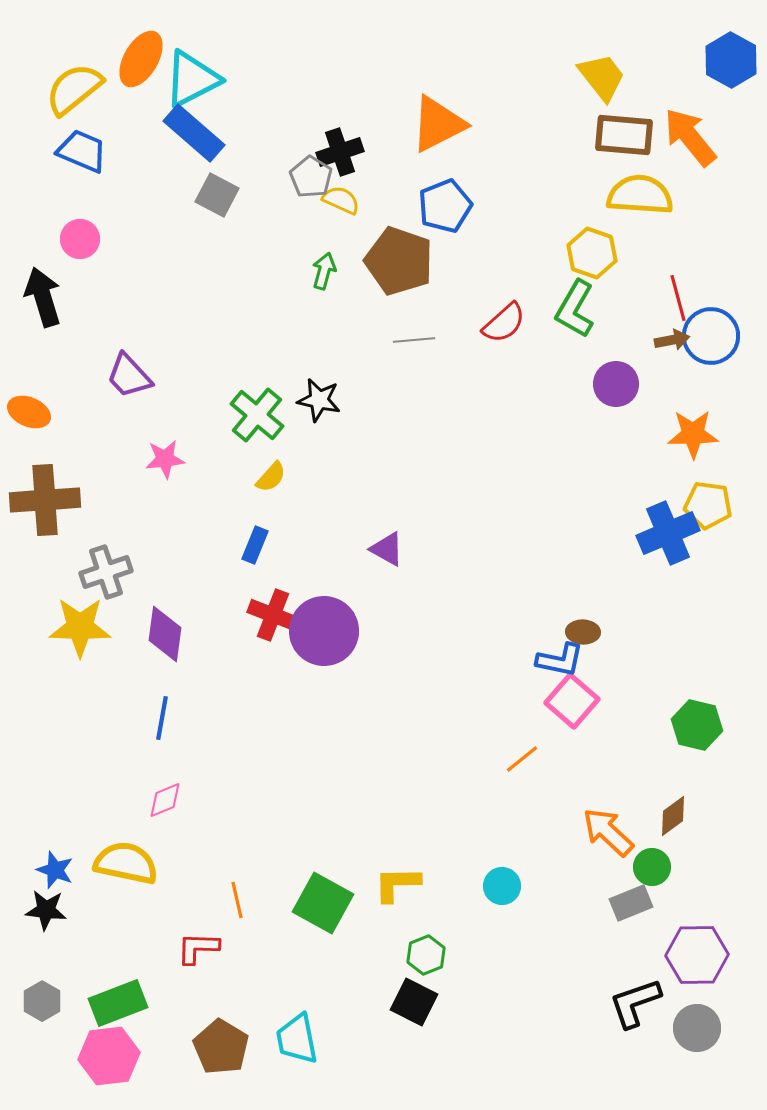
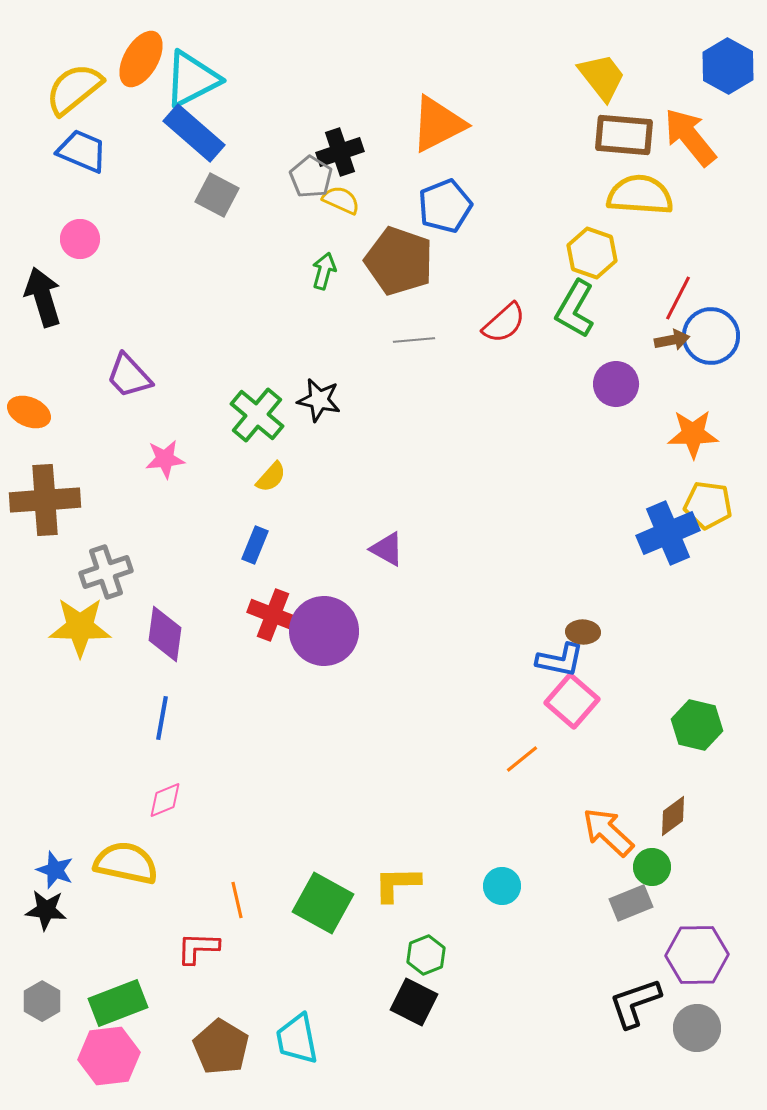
blue hexagon at (731, 60): moved 3 px left, 6 px down
red line at (678, 298): rotated 42 degrees clockwise
